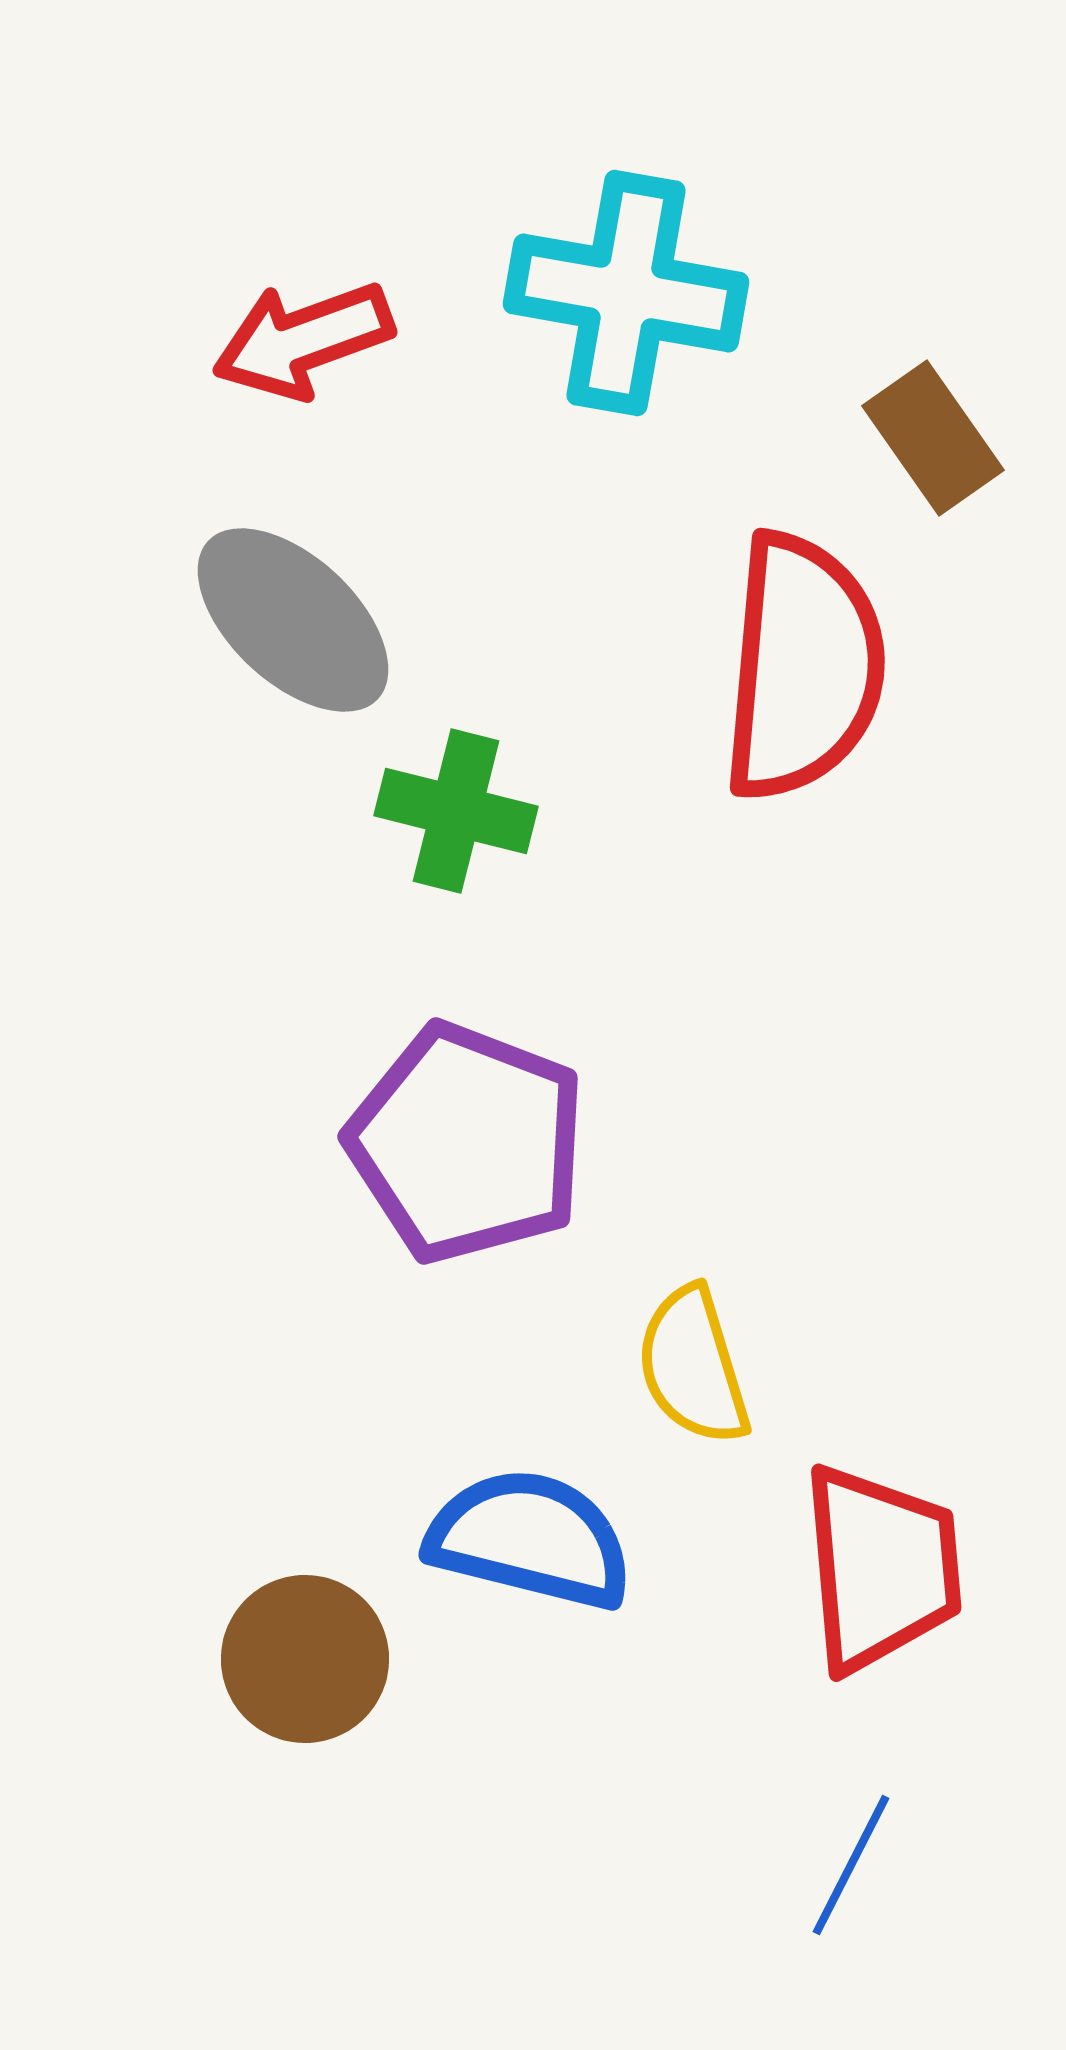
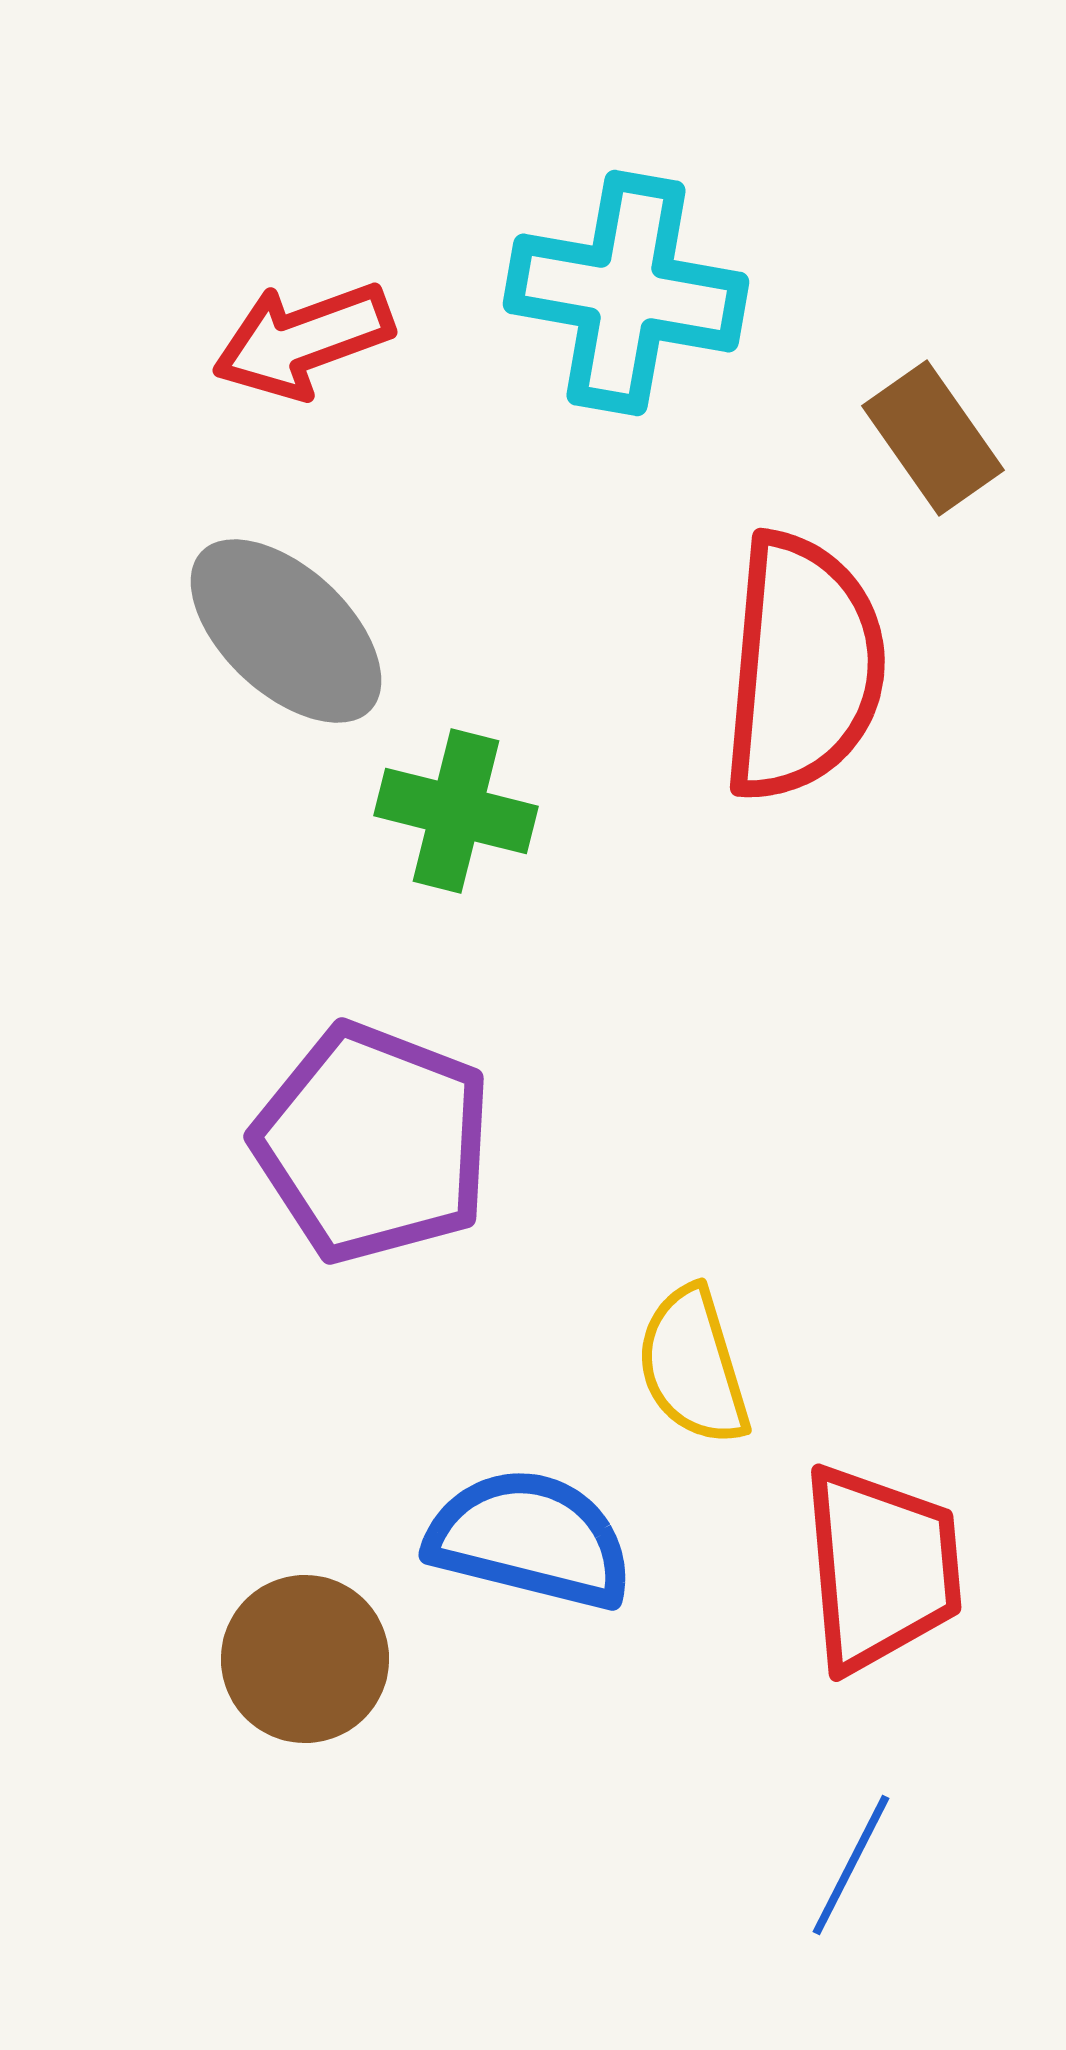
gray ellipse: moved 7 px left, 11 px down
purple pentagon: moved 94 px left
